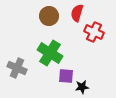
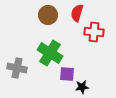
brown circle: moved 1 px left, 1 px up
red cross: rotated 18 degrees counterclockwise
gray cross: rotated 12 degrees counterclockwise
purple square: moved 1 px right, 2 px up
